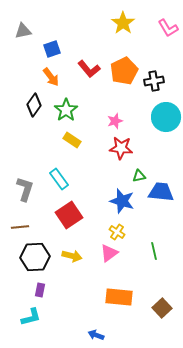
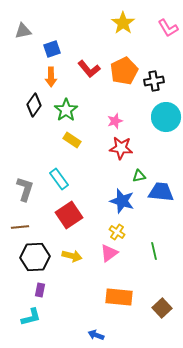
orange arrow: rotated 36 degrees clockwise
